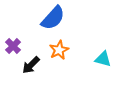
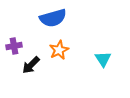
blue semicircle: rotated 32 degrees clockwise
purple cross: moved 1 px right; rotated 35 degrees clockwise
cyan triangle: rotated 42 degrees clockwise
